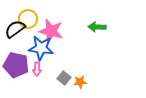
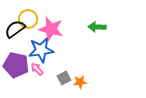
pink star: moved 2 px up
blue star: moved 2 px down; rotated 15 degrees counterclockwise
pink arrow: rotated 136 degrees clockwise
gray square: rotated 24 degrees clockwise
